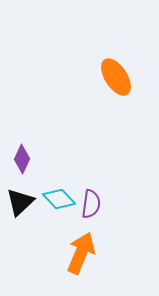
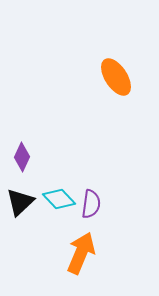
purple diamond: moved 2 px up
